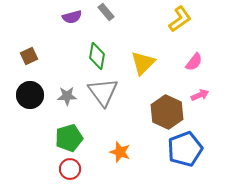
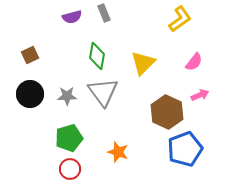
gray rectangle: moved 2 px left, 1 px down; rotated 18 degrees clockwise
brown square: moved 1 px right, 1 px up
black circle: moved 1 px up
orange star: moved 2 px left
